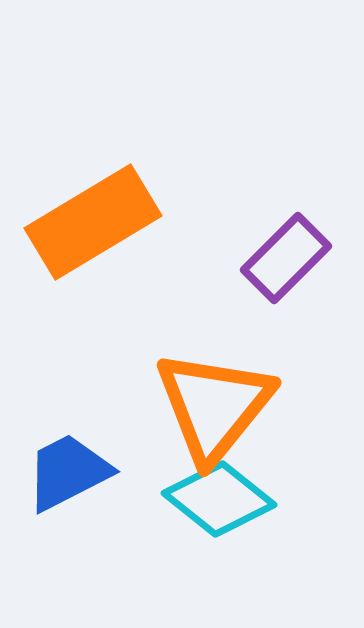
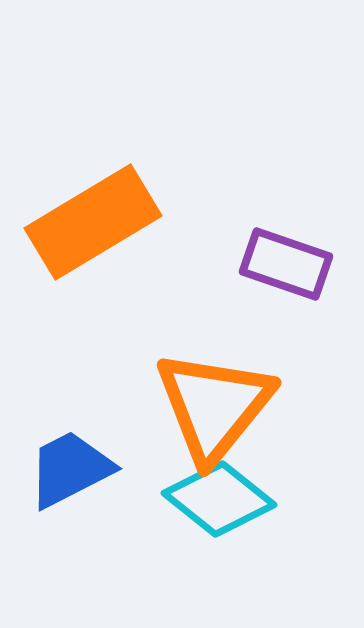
purple rectangle: moved 6 px down; rotated 64 degrees clockwise
blue trapezoid: moved 2 px right, 3 px up
